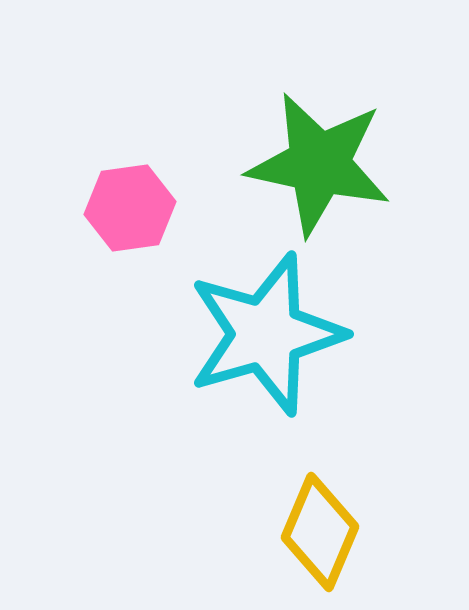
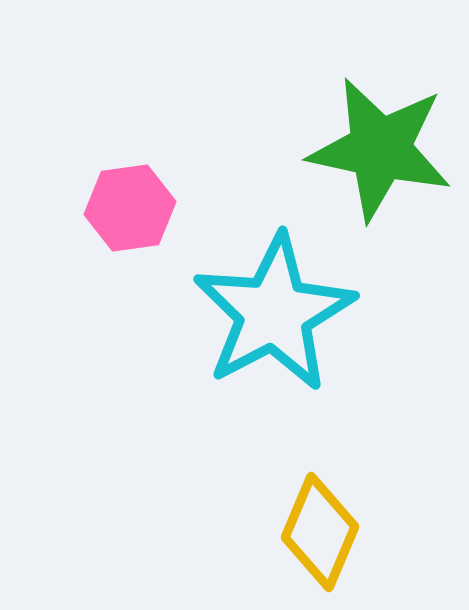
green star: moved 61 px right, 15 px up
cyan star: moved 8 px right, 21 px up; rotated 12 degrees counterclockwise
